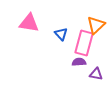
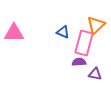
pink triangle: moved 15 px left, 10 px down; rotated 10 degrees counterclockwise
blue triangle: moved 2 px right, 2 px up; rotated 24 degrees counterclockwise
purple triangle: moved 1 px left
